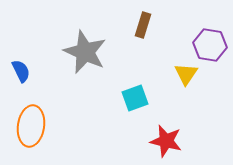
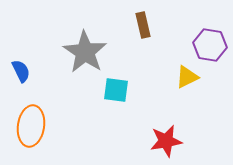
brown rectangle: rotated 30 degrees counterclockwise
gray star: rotated 9 degrees clockwise
yellow triangle: moved 1 px right, 3 px down; rotated 30 degrees clockwise
cyan square: moved 19 px left, 8 px up; rotated 28 degrees clockwise
red star: rotated 24 degrees counterclockwise
